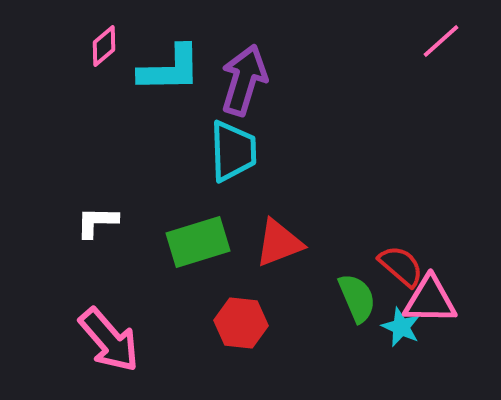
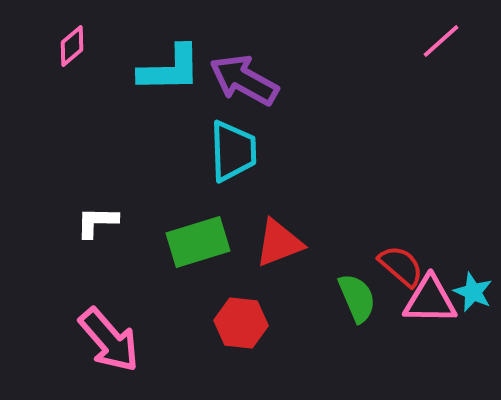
pink diamond: moved 32 px left
purple arrow: rotated 78 degrees counterclockwise
cyan star: moved 72 px right, 35 px up
